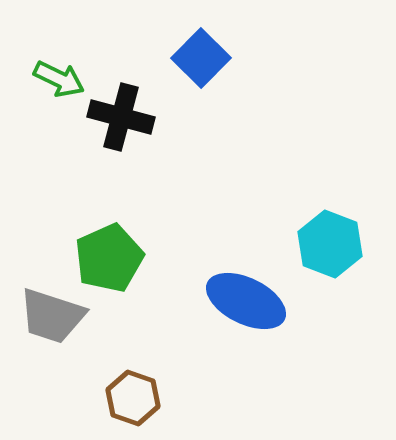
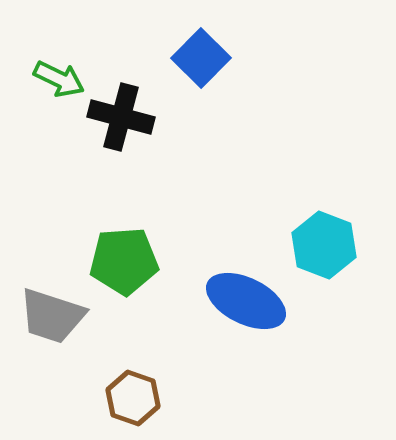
cyan hexagon: moved 6 px left, 1 px down
green pentagon: moved 15 px right, 3 px down; rotated 20 degrees clockwise
